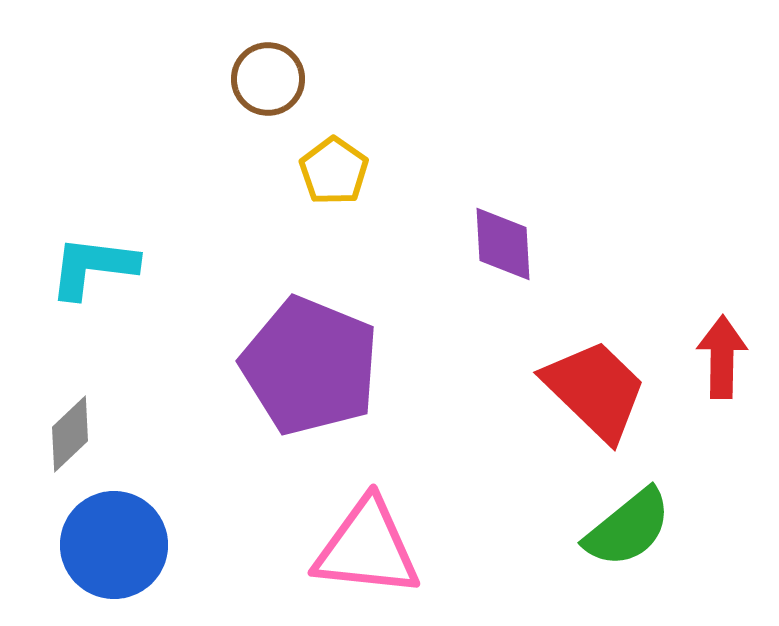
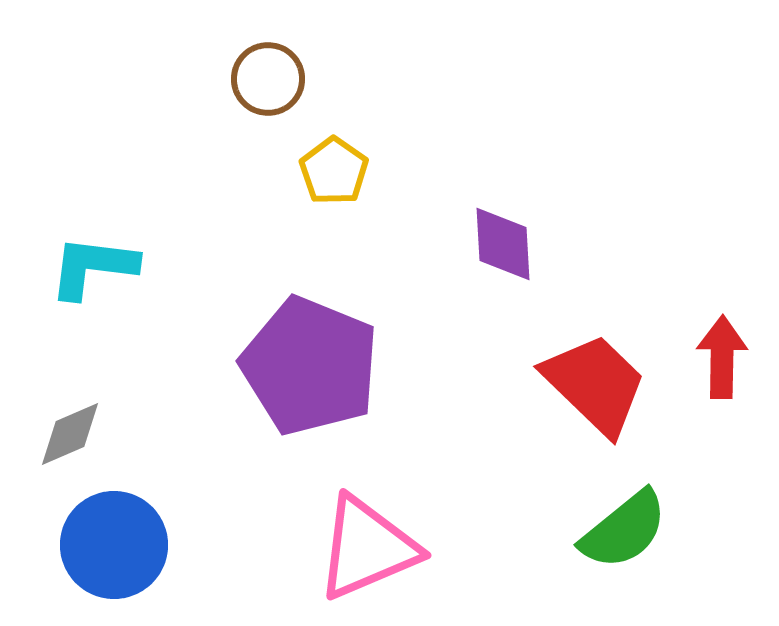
red trapezoid: moved 6 px up
gray diamond: rotated 20 degrees clockwise
green semicircle: moved 4 px left, 2 px down
pink triangle: rotated 29 degrees counterclockwise
